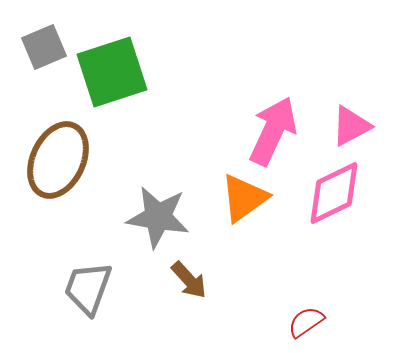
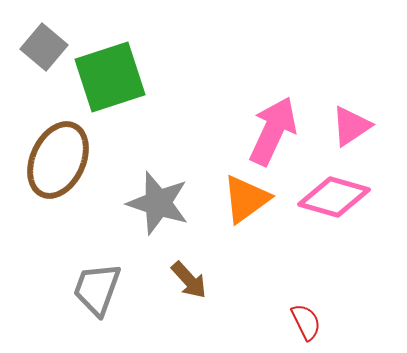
gray square: rotated 27 degrees counterclockwise
green square: moved 2 px left, 5 px down
pink triangle: rotated 6 degrees counterclockwise
pink diamond: moved 4 px down; rotated 42 degrees clockwise
orange triangle: moved 2 px right, 1 px down
gray star: moved 14 px up; rotated 8 degrees clockwise
gray trapezoid: moved 9 px right, 1 px down
red semicircle: rotated 99 degrees clockwise
